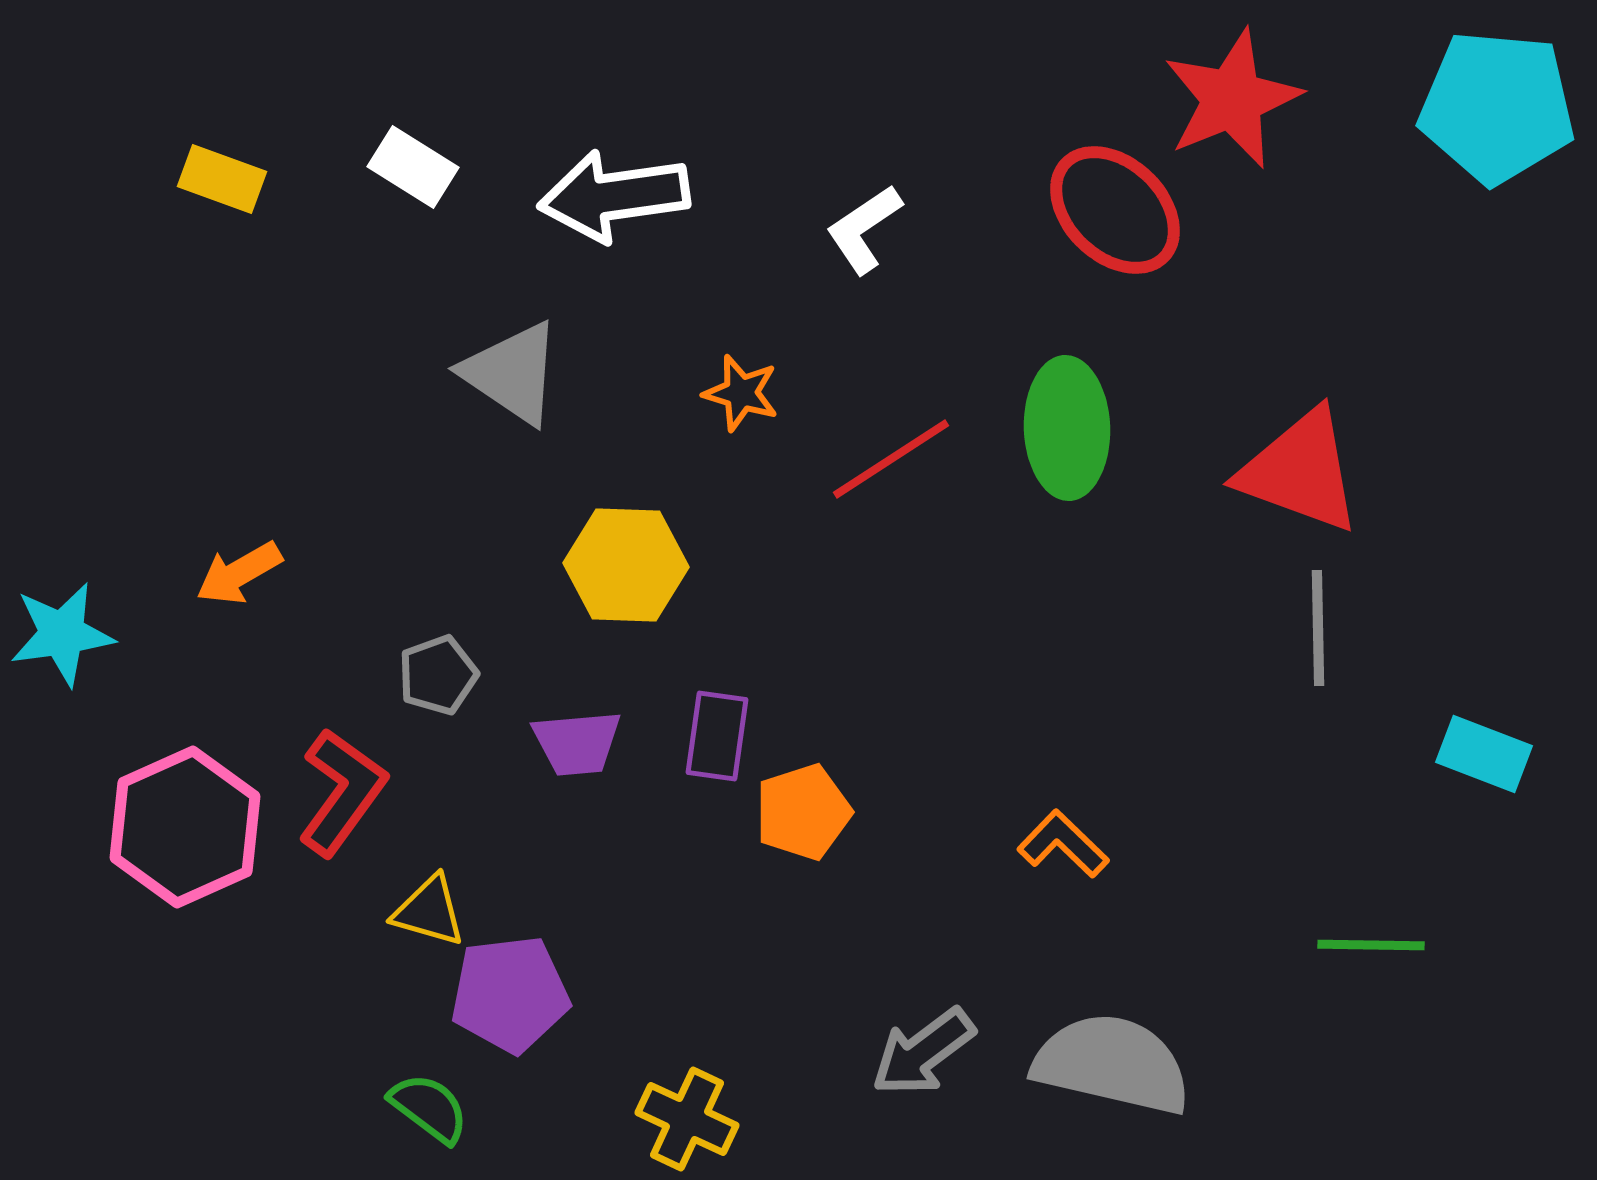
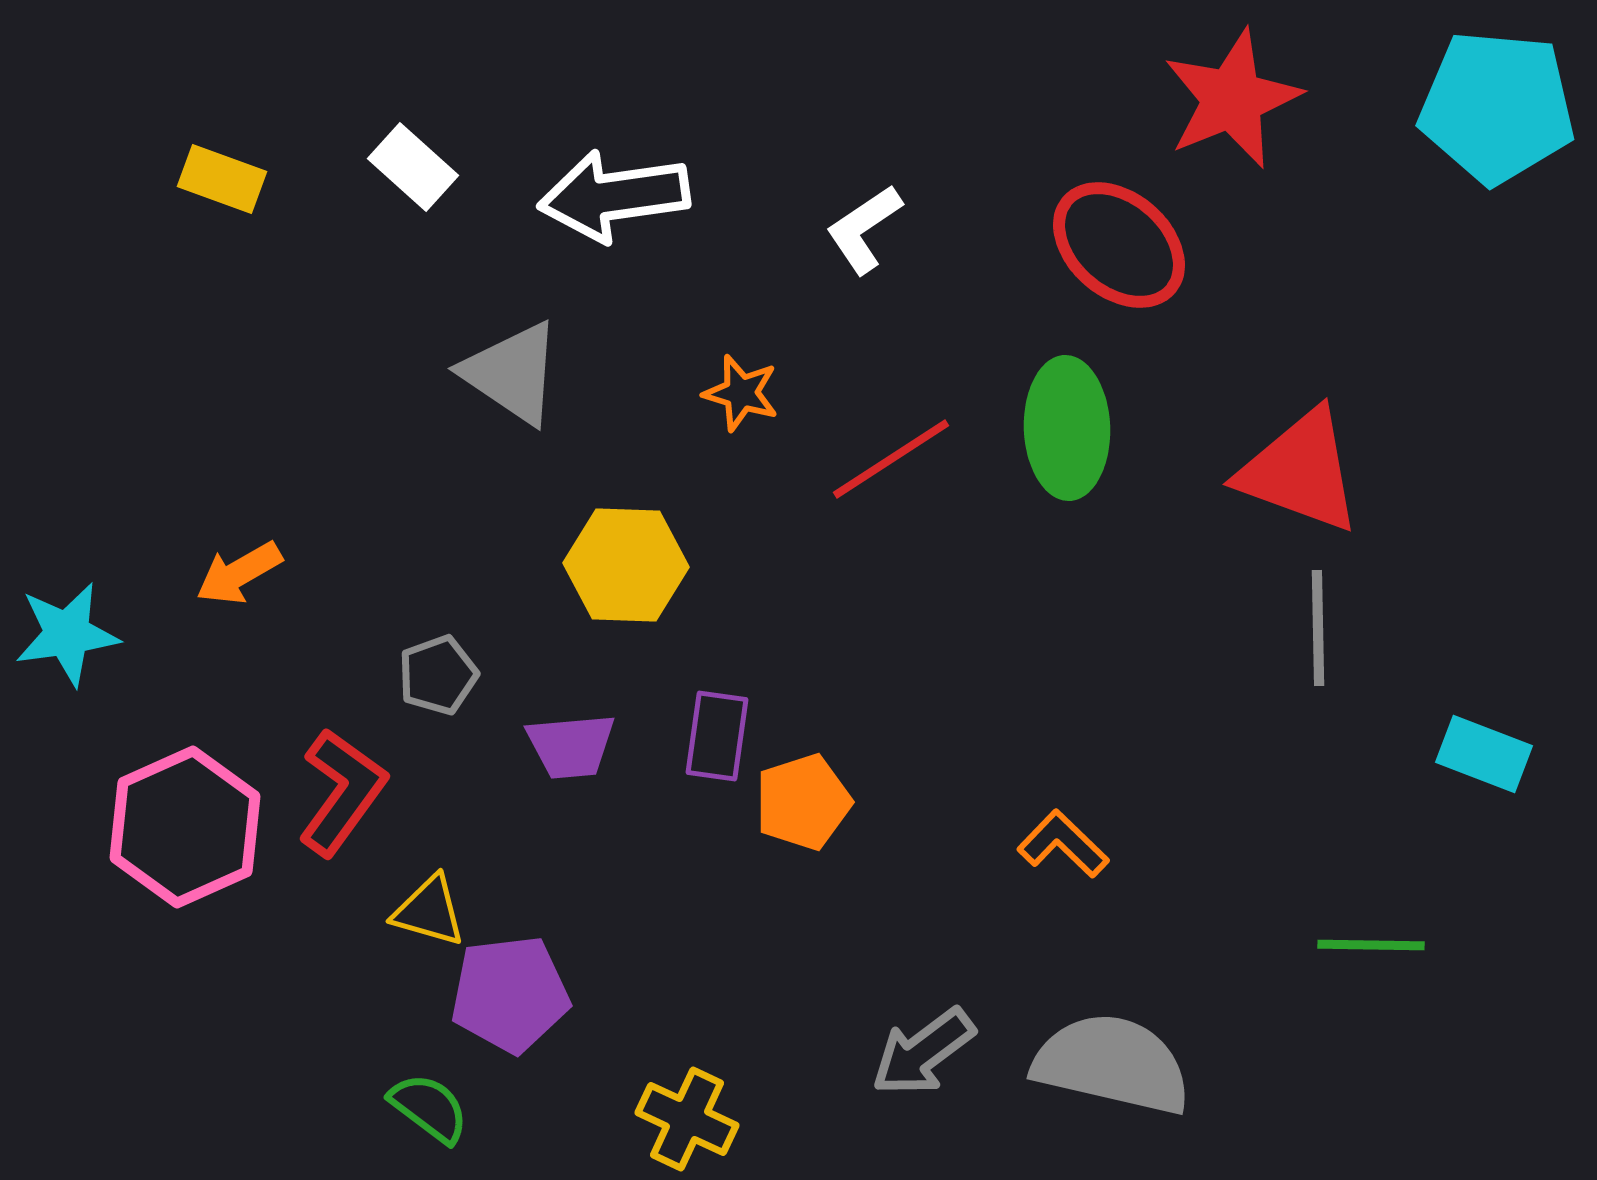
white rectangle: rotated 10 degrees clockwise
red ellipse: moved 4 px right, 35 px down; rotated 3 degrees counterclockwise
cyan star: moved 5 px right
purple trapezoid: moved 6 px left, 3 px down
orange pentagon: moved 10 px up
